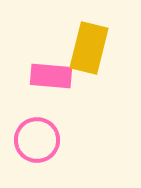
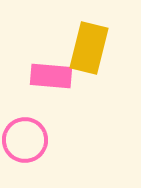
pink circle: moved 12 px left
